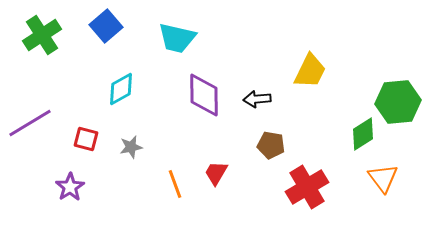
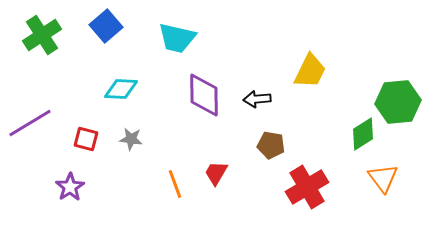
cyan diamond: rotated 32 degrees clockwise
gray star: moved 8 px up; rotated 20 degrees clockwise
